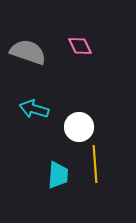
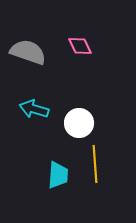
white circle: moved 4 px up
